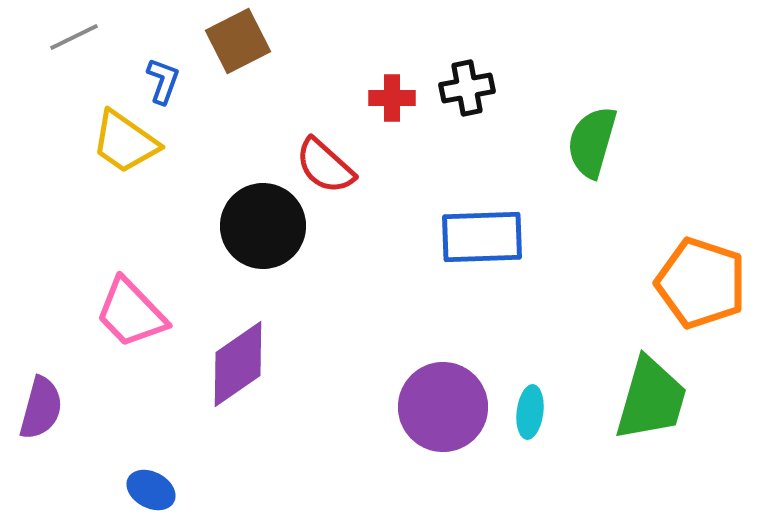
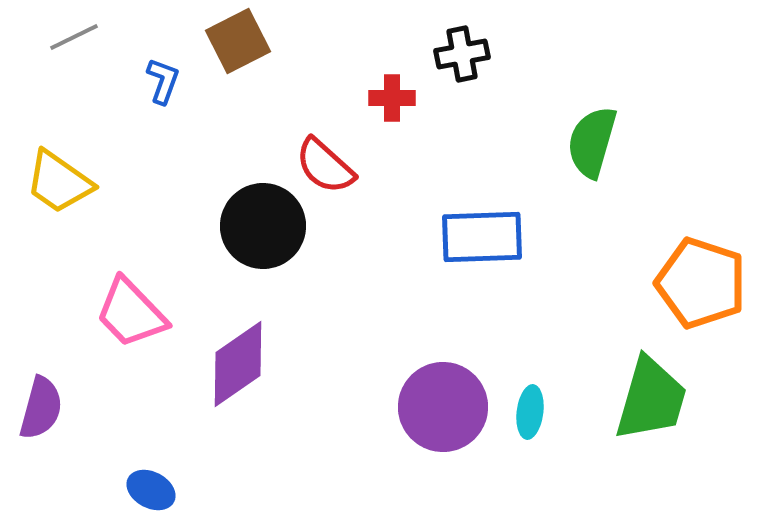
black cross: moved 5 px left, 34 px up
yellow trapezoid: moved 66 px left, 40 px down
